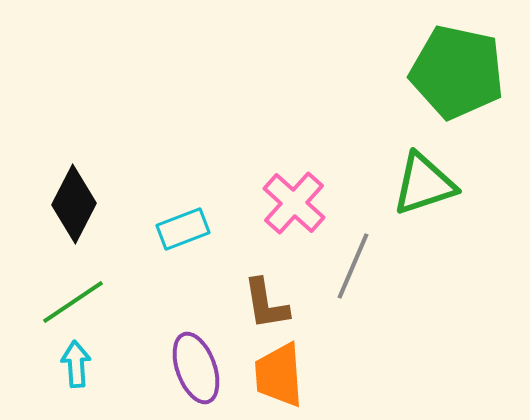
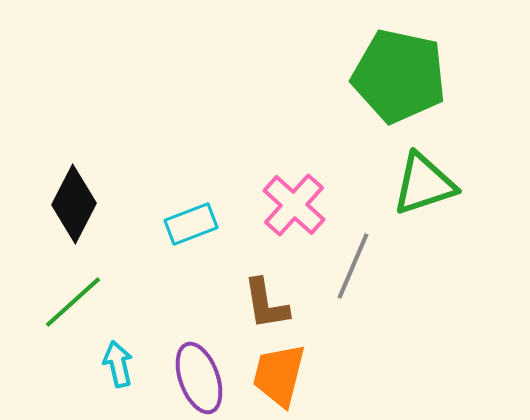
green pentagon: moved 58 px left, 4 px down
pink cross: moved 2 px down
cyan rectangle: moved 8 px right, 5 px up
green line: rotated 8 degrees counterclockwise
cyan arrow: moved 42 px right; rotated 9 degrees counterclockwise
purple ellipse: moved 3 px right, 10 px down
orange trapezoid: rotated 18 degrees clockwise
